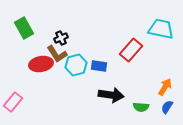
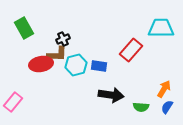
cyan trapezoid: moved 1 px up; rotated 12 degrees counterclockwise
black cross: moved 2 px right, 1 px down
brown L-shape: rotated 55 degrees counterclockwise
orange arrow: moved 1 px left, 2 px down
